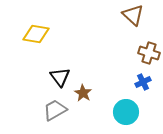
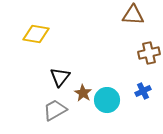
brown triangle: rotated 40 degrees counterclockwise
brown cross: rotated 30 degrees counterclockwise
black triangle: rotated 15 degrees clockwise
blue cross: moved 9 px down
cyan circle: moved 19 px left, 12 px up
